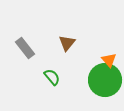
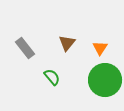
orange triangle: moved 9 px left, 12 px up; rotated 14 degrees clockwise
